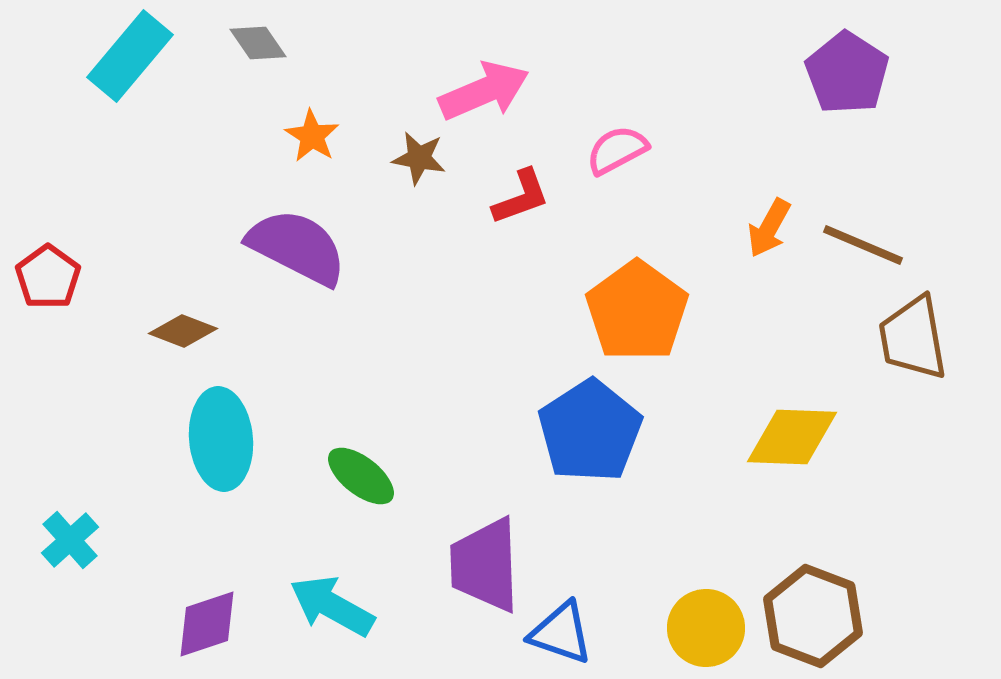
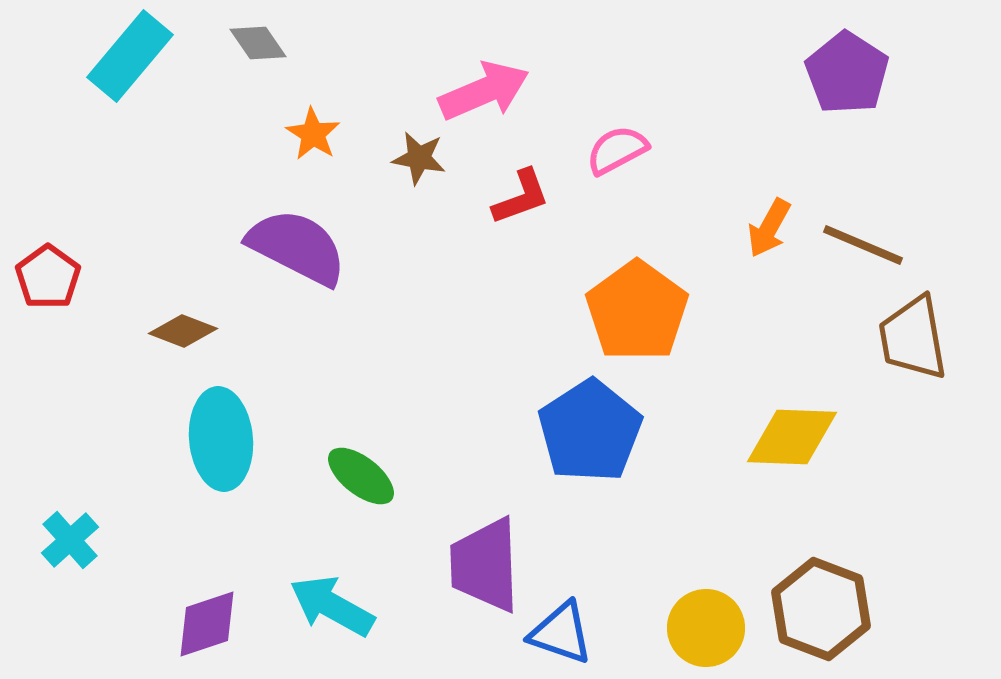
orange star: moved 1 px right, 2 px up
brown hexagon: moved 8 px right, 7 px up
